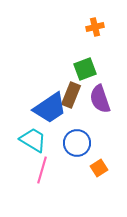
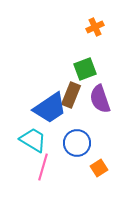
orange cross: rotated 12 degrees counterclockwise
pink line: moved 1 px right, 3 px up
